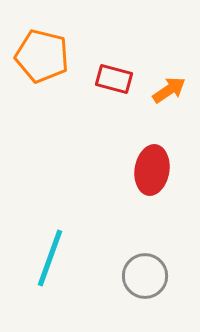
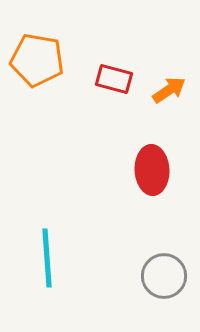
orange pentagon: moved 5 px left, 4 px down; rotated 4 degrees counterclockwise
red ellipse: rotated 12 degrees counterclockwise
cyan line: moved 3 px left; rotated 24 degrees counterclockwise
gray circle: moved 19 px right
